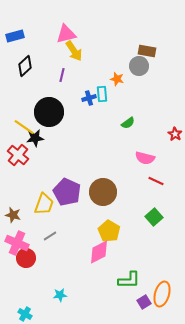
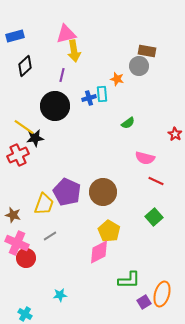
yellow arrow: rotated 25 degrees clockwise
black circle: moved 6 px right, 6 px up
red cross: rotated 25 degrees clockwise
